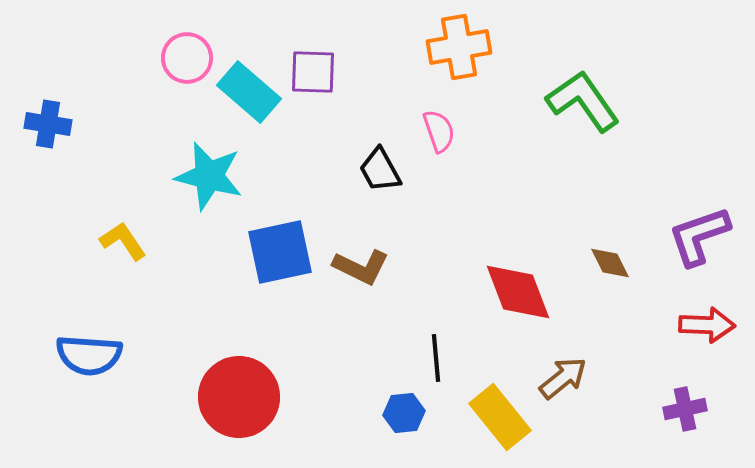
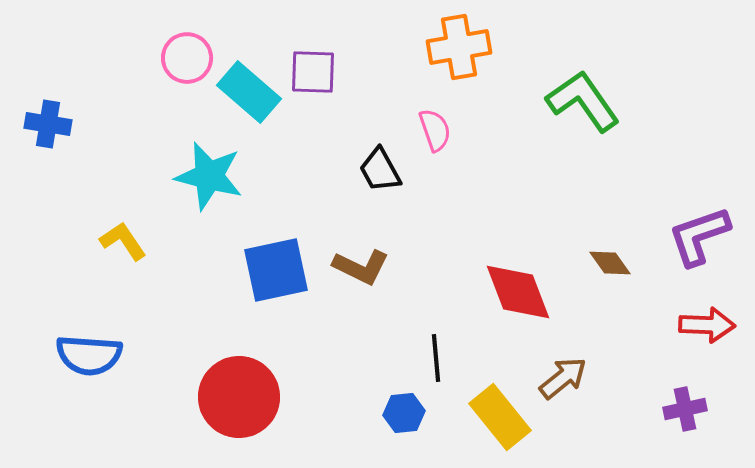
pink semicircle: moved 4 px left, 1 px up
blue square: moved 4 px left, 18 px down
brown diamond: rotated 9 degrees counterclockwise
